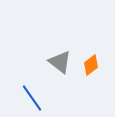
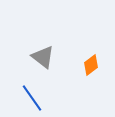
gray triangle: moved 17 px left, 5 px up
